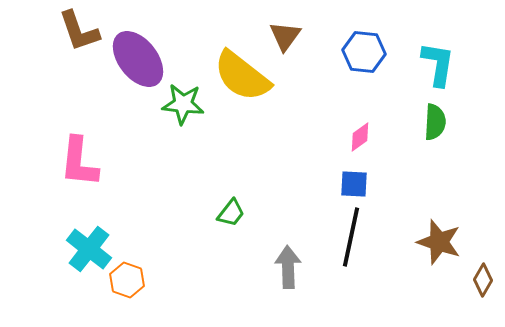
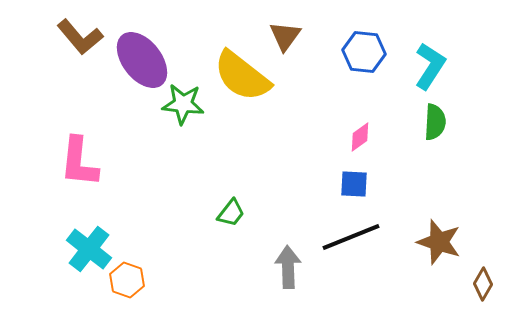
brown L-shape: moved 1 px right, 6 px down; rotated 21 degrees counterclockwise
purple ellipse: moved 4 px right, 1 px down
cyan L-shape: moved 8 px left, 2 px down; rotated 24 degrees clockwise
black line: rotated 56 degrees clockwise
brown diamond: moved 4 px down
